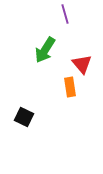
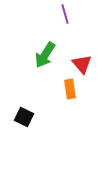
green arrow: moved 5 px down
orange rectangle: moved 2 px down
